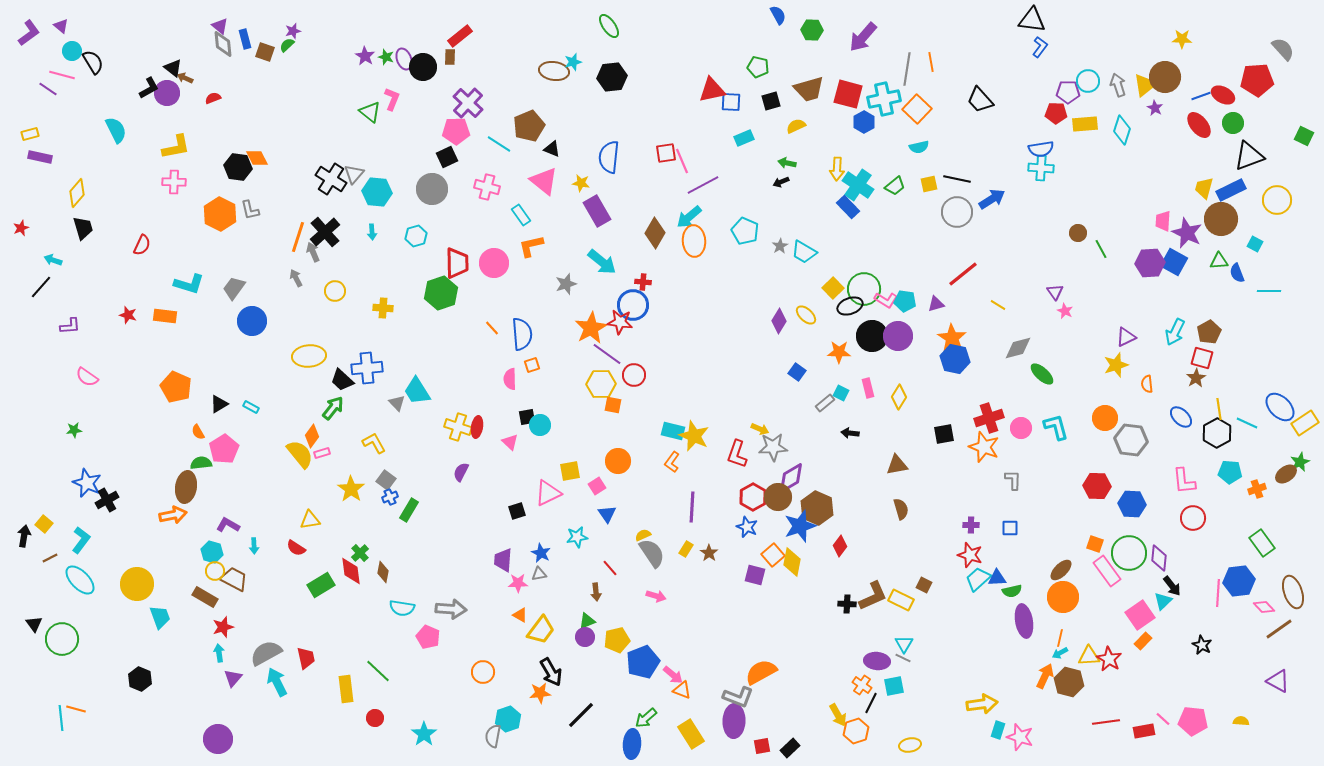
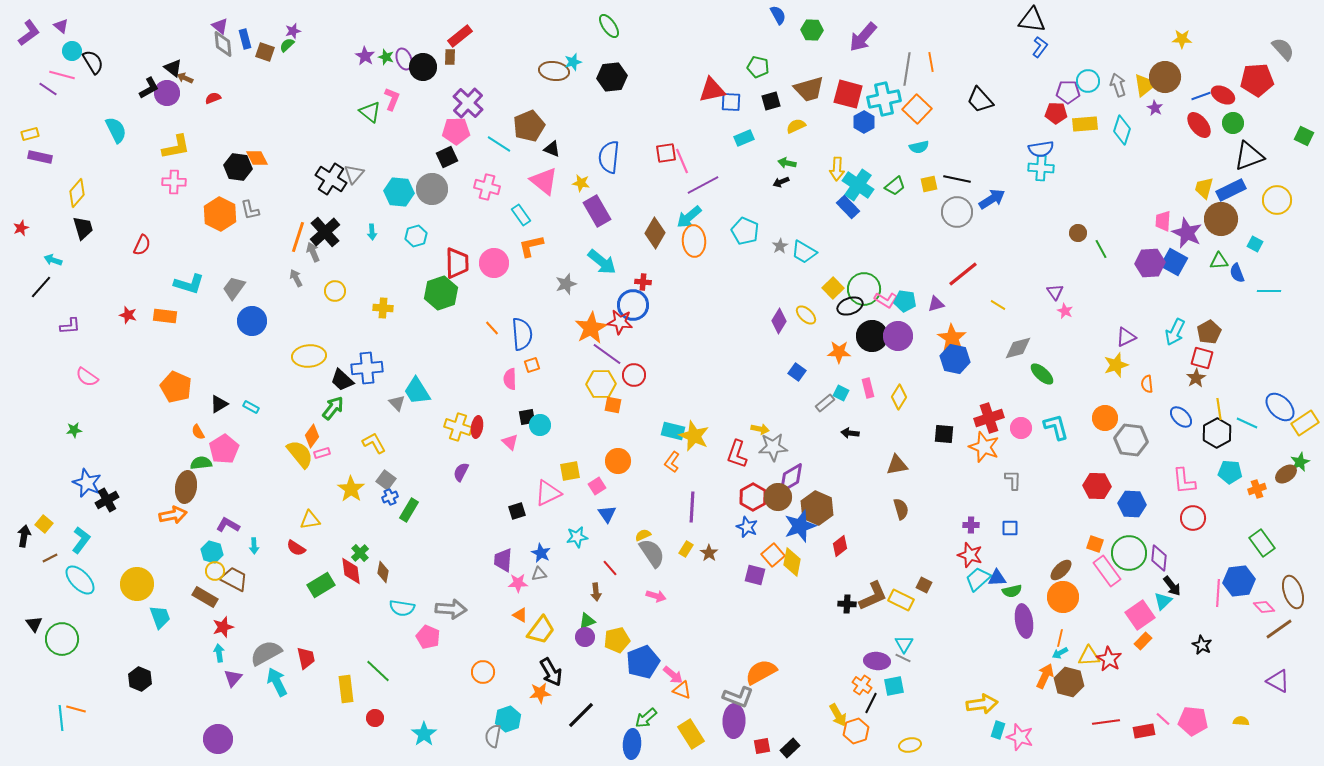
cyan hexagon at (377, 192): moved 22 px right
yellow arrow at (760, 429): rotated 12 degrees counterclockwise
black square at (944, 434): rotated 15 degrees clockwise
red diamond at (840, 546): rotated 15 degrees clockwise
